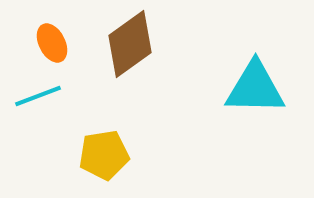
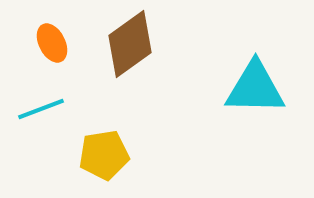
cyan line: moved 3 px right, 13 px down
